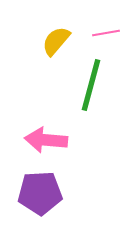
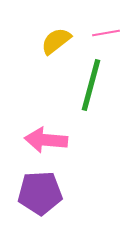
yellow semicircle: rotated 12 degrees clockwise
